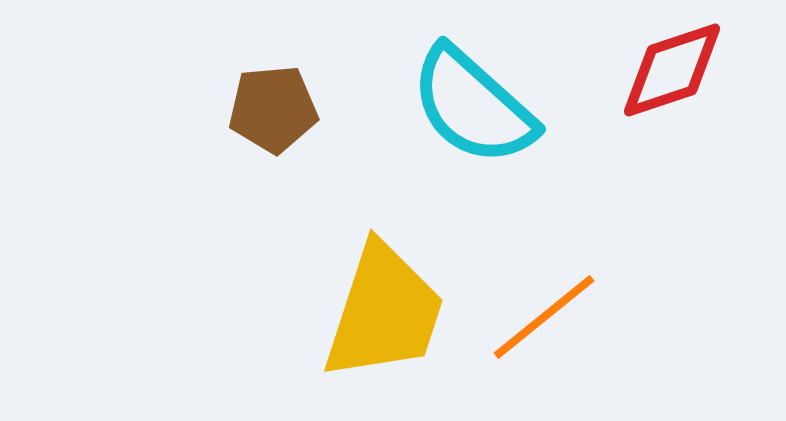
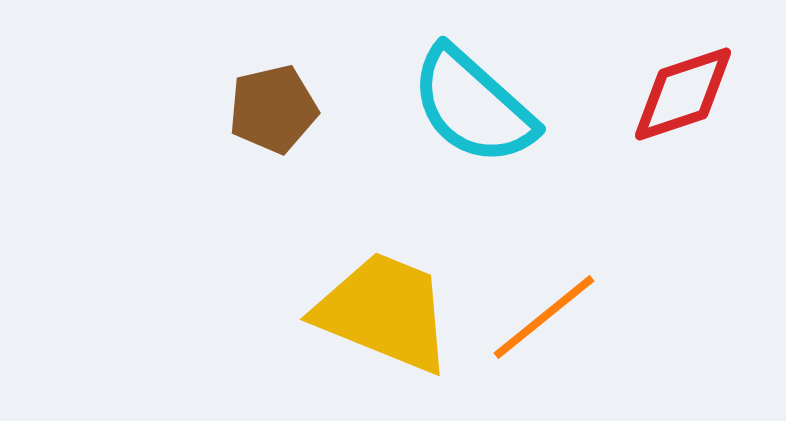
red diamond: moved 11 px right, 24 px down
brown pentagon: rotated 8 degrees counterclockwise
yellow trapezoid: rotated 86 degrees counterclockwise
